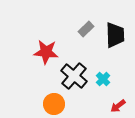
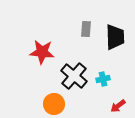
gray rectangle: rotated 42 degrees counterclockwise
black trapezoid: moved 2 px down
red star: moved 4 px left
cyan cross: rotated 32 degrees clockwise
